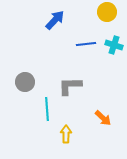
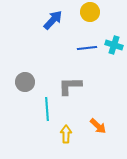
yellow circle: moved 17 px left
blue arrow: moved 2 px left
blue line: moved 1 px right, 4 px down
orange arrow: moved 5 px left, 8 px down
